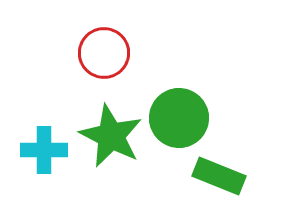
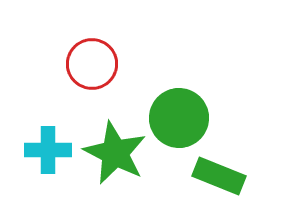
red circle: moved 12 px left, 11 px down
green star: moved 4 px right, 17 px down
cyan cross: moved 4 px right
